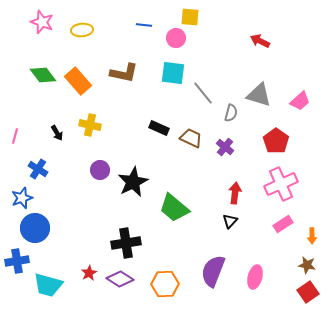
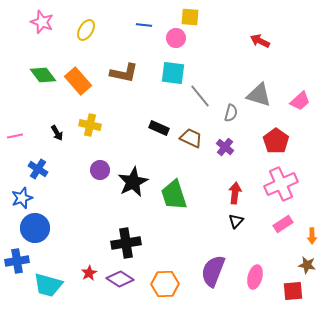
yellow ellipse at (82, 30): moved 4 px right; rotated 55 degrees counterclockwise
gray line at (203, 93): moved 3 px left, 3 px down
pink line at (15, 136): rotated 63 degrees clockwise
green trapezoid at (174, 208): moved 13 px up; rotated 32 degrees clockwise
black triangle at (230, 221): moved 6 px right
red square at (308, 292): moved 15 px left, 1 px up; rotated 30 degrees clockwise
